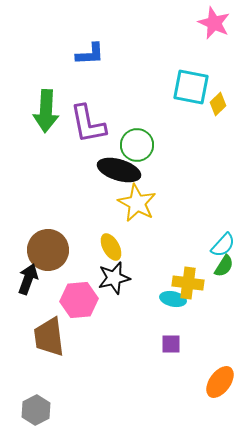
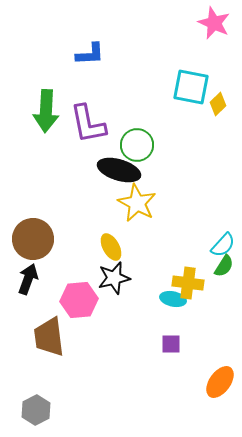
brown circle: moved 15 px left, 11 px up
